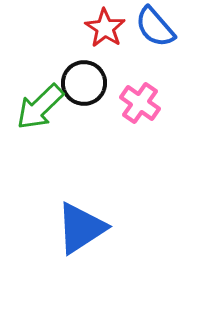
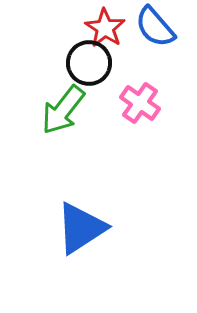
black circle: moved 5 px right, 20 px up
green arrow: moved 23 px right, 3 px down; rotated 8 degrees counterclockwise
